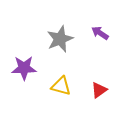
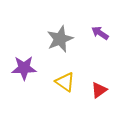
yellow triangle: moved 4 px right, 4 px up; rotated 20 degrees clockwise
